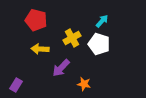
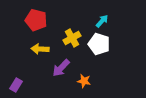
orange star: moved 3 px up
